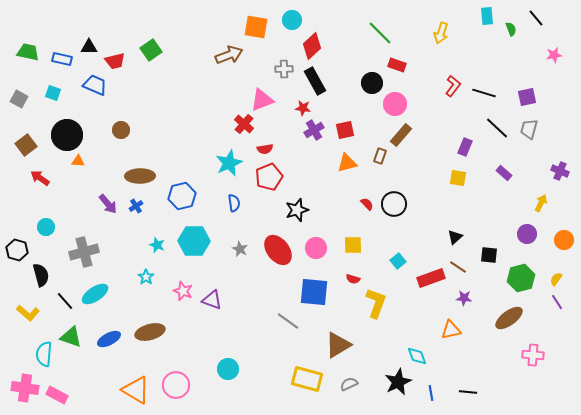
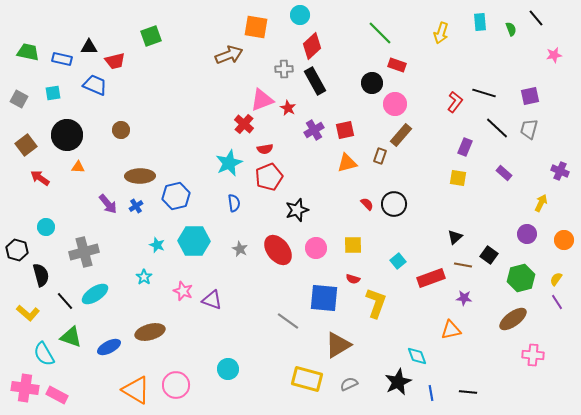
cyan rectangle at (487, 16): moved 7 px left, 6 px down
cyan circle at (292, 20): moved 8 px right, 5 px up
green square at (151, 50): moved 14 px up; rotated 15 degrees clockwise
red L-shape at (453, 86): moved 2 px right, 16 px down
cyan square at (53, 93): rotated 28 degrees counterclockwise
purple square at (527, 97): moved 3 px right, 1 px up
red star at (303, 108): moved 15 px left; rotated 21 degrees clockwise
orange triangle at (78, 161): moved 6 px down
blue hexagon at (182, 196): moved 6 px left
black square at (489, 255): rotated 30 degrees clockwise
brown line at (458, 267): moved 5 px right, 2 px up; rotated 24 degrees counterclockwise
cyan star at (146, 277): moved 2 px left
blue square at (314, 292): moved 10 px right, 6 px down
brown ellipse at (509, 318): moved 4 px right, 1 px down
blue ellipse at (109, 339): moved 8 px down
cyan semicircle at (44, 354): rotated 35 degrees counterclockwise
